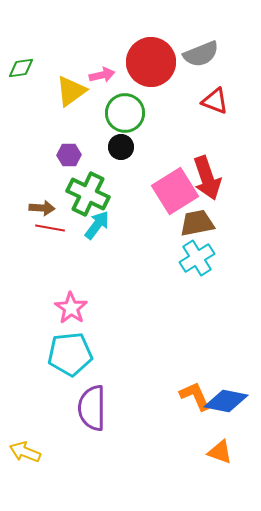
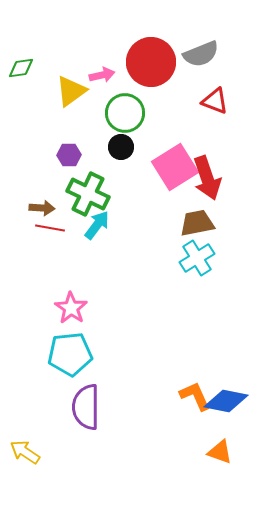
pink square: moved 24 px up
purple semicircle: moved 6 px left, 1 px up
yellow arrow: rotated 12 degrees clockwise
